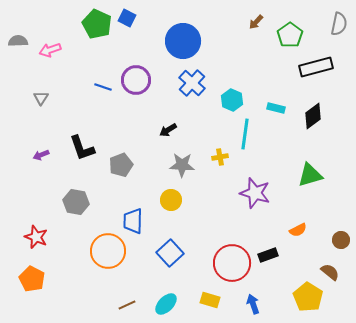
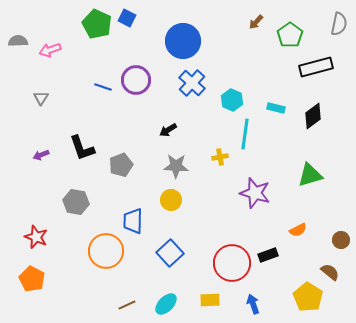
gray star at (182, 165): moved 6 px left, 1 px down
orange circle at (108, 251): moved 2 px left
yellow rectangle at (210, 300): rotated 18 degrees counterclockwise
